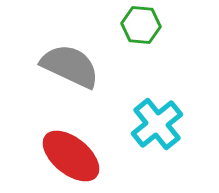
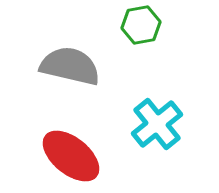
green hexagon: rotated 15 degrees counterclockwise
gray semicircle: rotated 12 degrees counterclockwise
